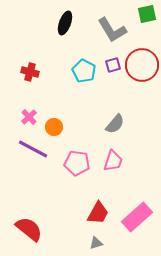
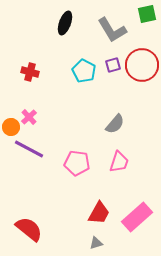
orange circle: moved 43 px left
purple line: moved 4 px left
pink trapezoid: moved 6 px right, 1 px down
red trapezoid: moved 1 px right
